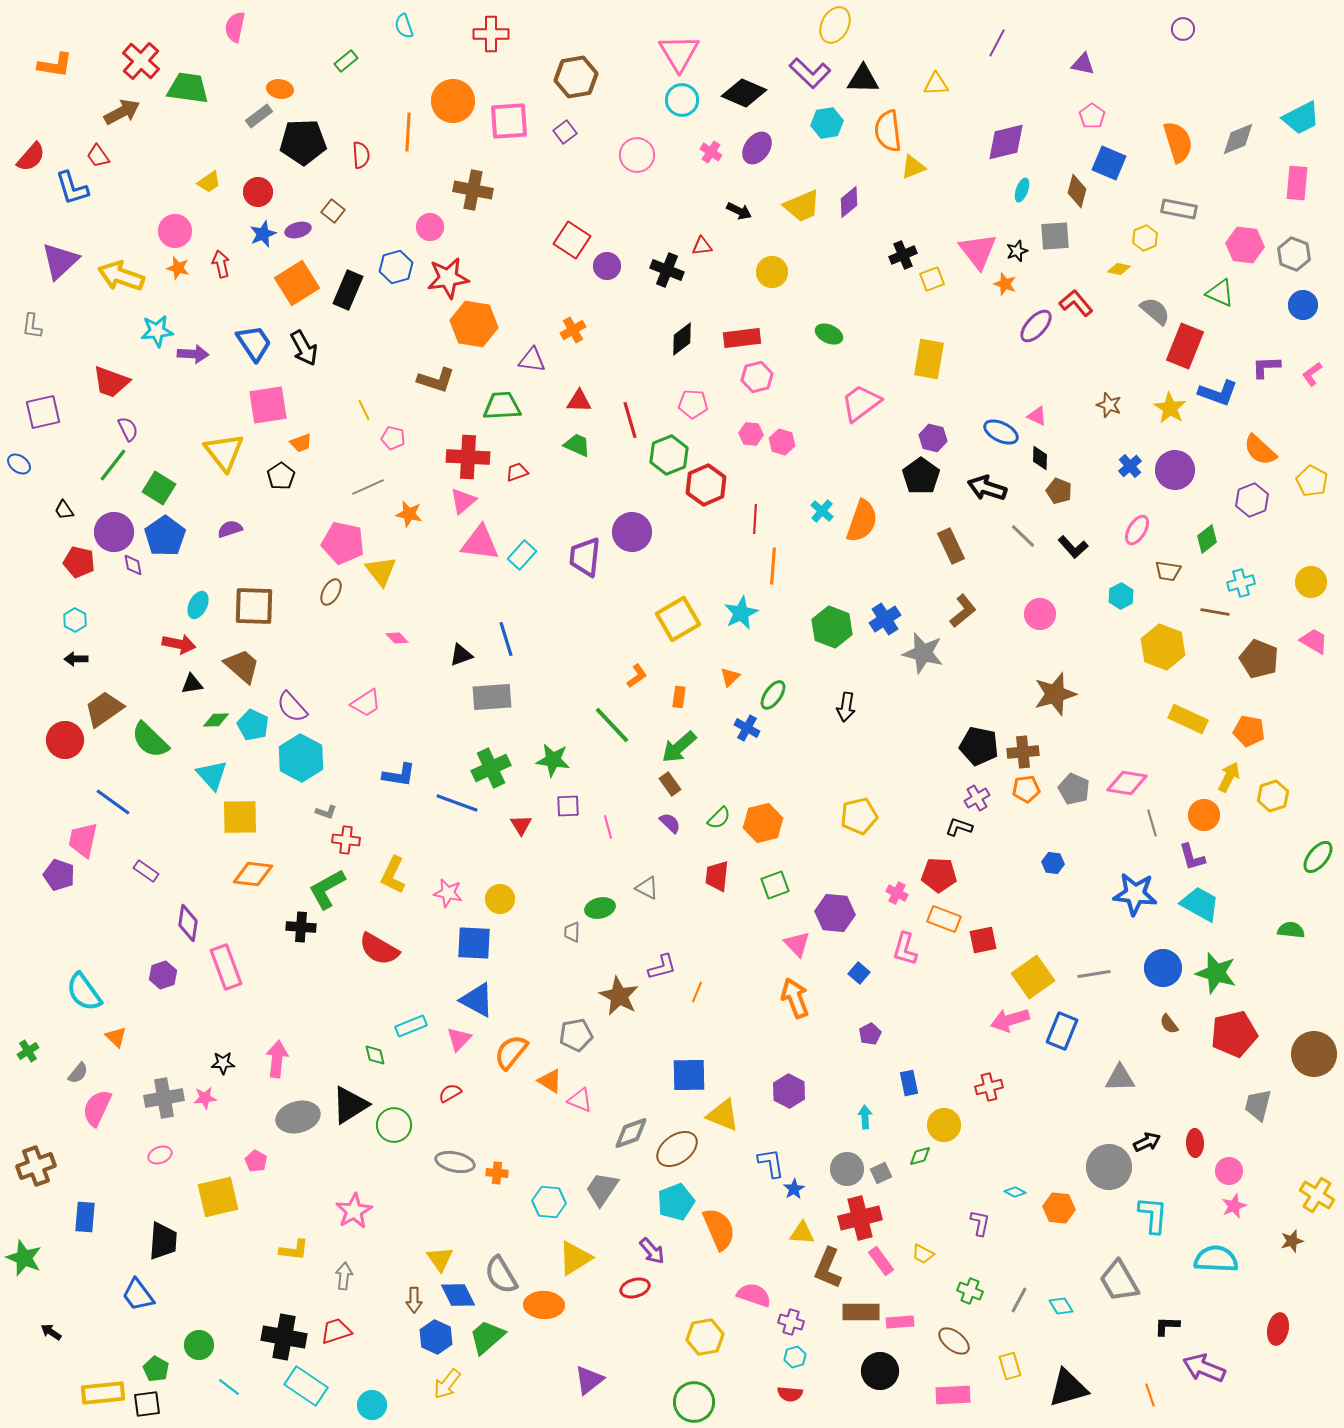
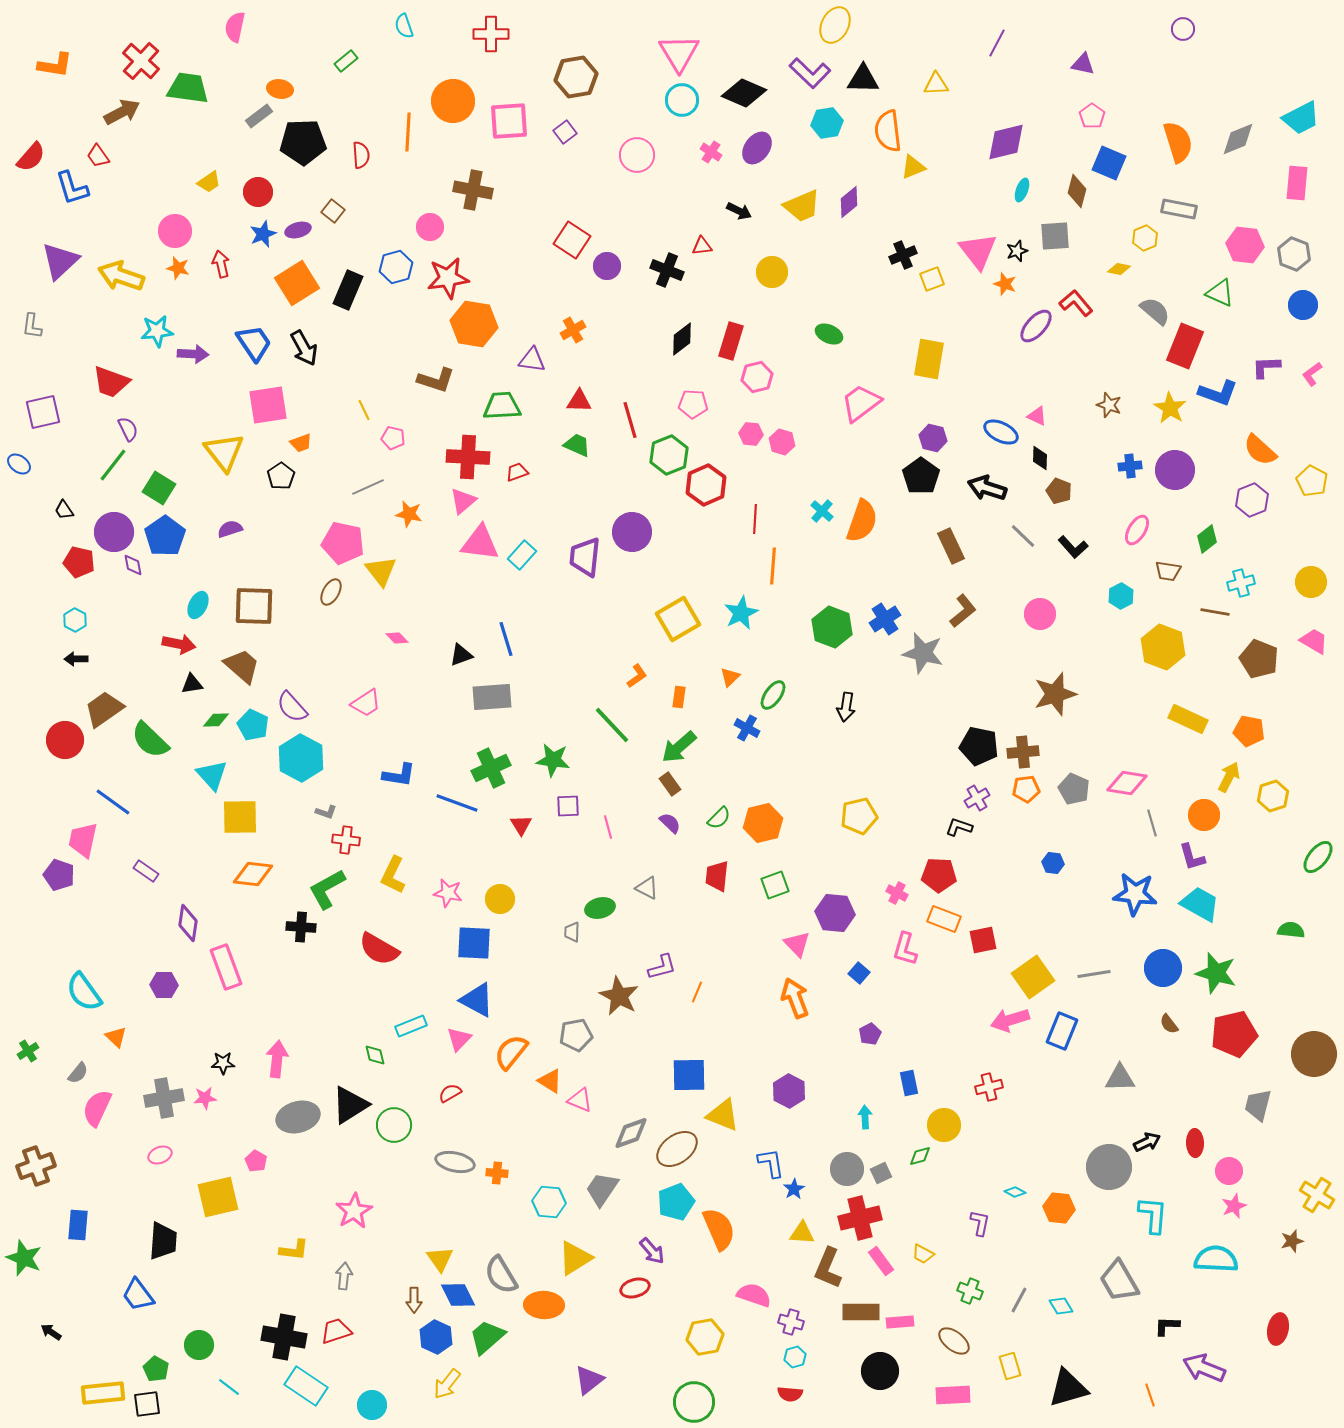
red rectangle at (742, 338): moved 11 px left, 3 px down; rotated 66 degrees counterclockwise
blue cross at (1130, 466): rotated 35 degrees clockwise
purple hexagon at (163, 975): moved 1 px right, 10 px down; rotated 20 degrees clockwise
blue rectangle at (85, 1217): moved 7 px left, 8 px down
